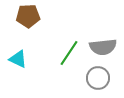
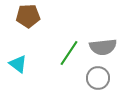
cyan triangle: moved 5 px down; rotated 12 degrees clockwise
